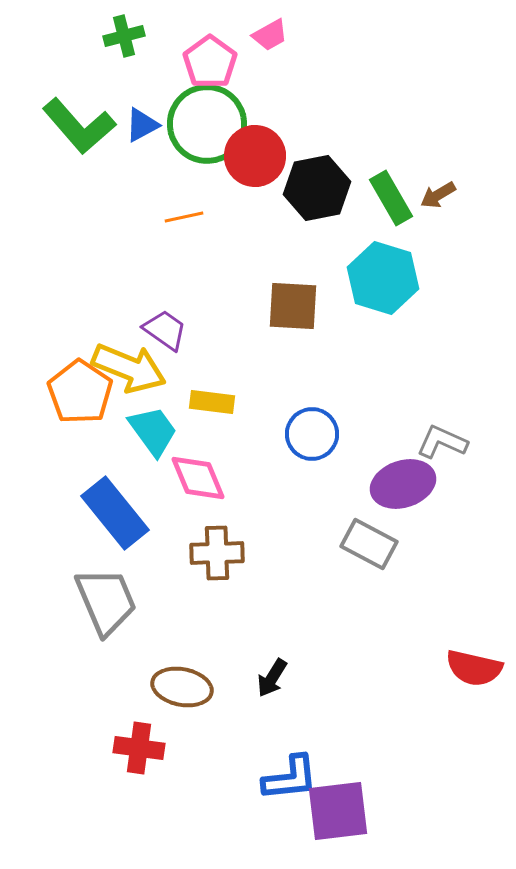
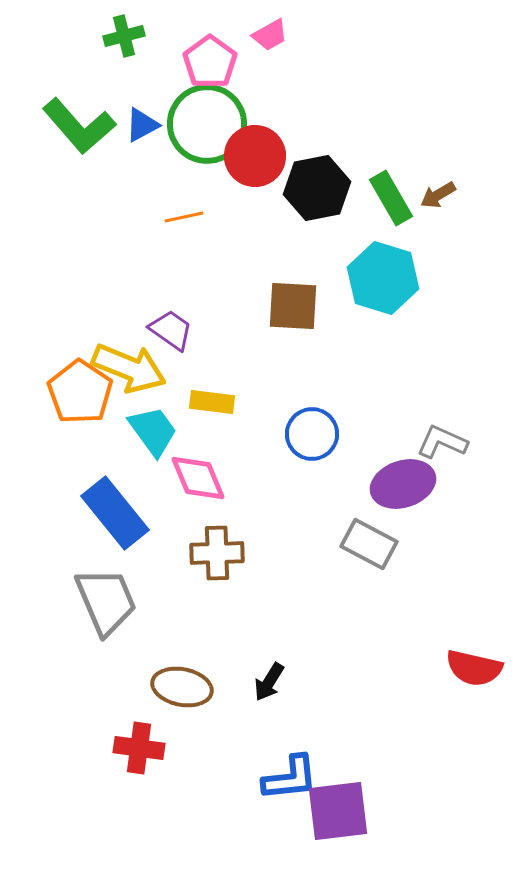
purple trapezoid: moved 6 px right
black arrow: moved 3 px left, 4 px down
